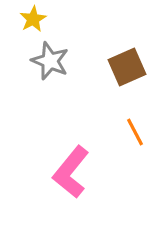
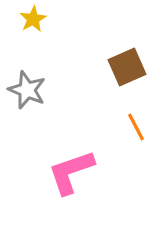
gray star: moved 23 px left, 29 px down
orange line: moved 1 px right, 5 px up
pink L-shape: rotated 32 degrees clockwise
